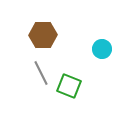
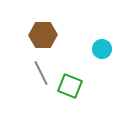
green square: moved 1 px right
